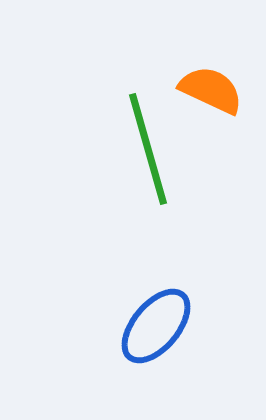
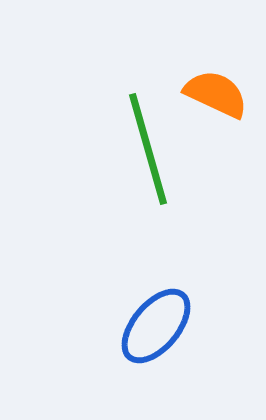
orange semicircle: moved 5 px right, 4 px down
